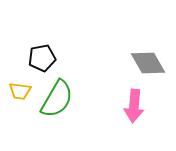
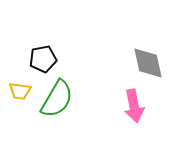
black pentagon: moved 1 px right, 1 px down
gray diamond: rotated 18 degrees clockwise
pink arrow: rotated 16 degrees counterclockwise
